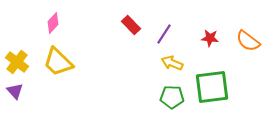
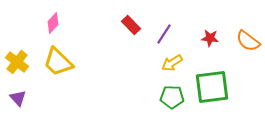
yellow arrow: rotated 55 degrees counterclockwise
purple triangle: moved 3 px right, 7 px down
